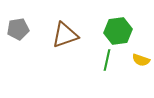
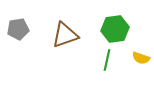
green hexagon: moved 3 px left, 2 px up
yellow semicircle: moved 2 px up
